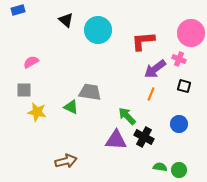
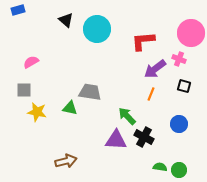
cyan circle: moved 1 px left, 1 px up
green triangle: moved 1 px left, 1 px down; rotated 14 degrees counterclockwise
